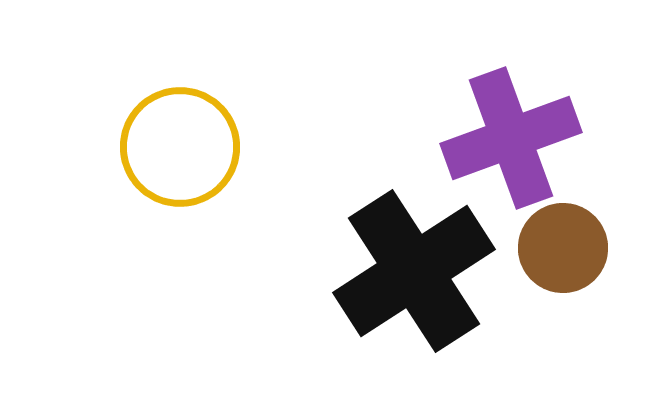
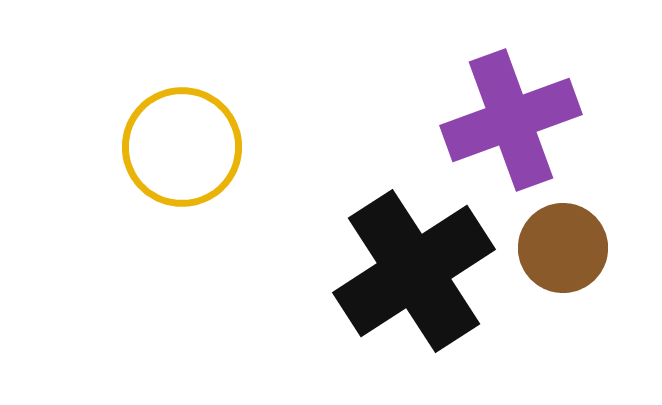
purple cross: moved 18 px up
yellow circle: moved 2 px right
